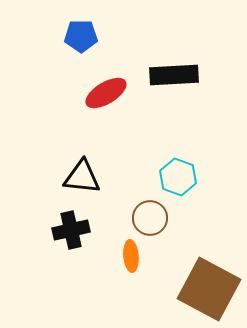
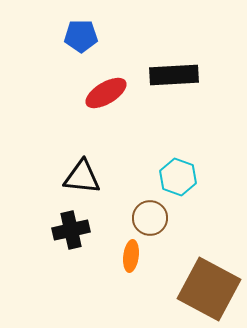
orange ellipse: rotated 12 degrees clockwise
